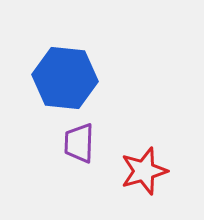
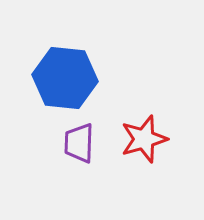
red star: moved 32 px up
